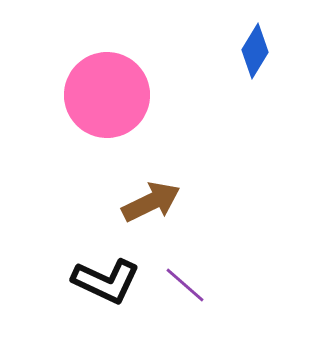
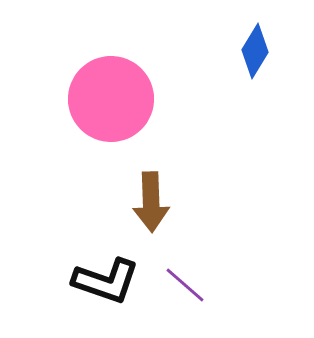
pink circle: moved 4 px right, 4 px down
brown arrow: rotated 114 degrees clockwise
black L-shape: rotated 6 degrees counterclockwise
